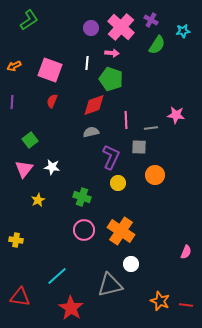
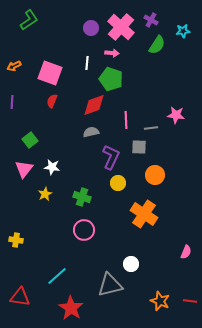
pink square: moved 3 px down
yellow star: moved 7 px right, 6 px up
orange cross: moved 23 px right, 17 px up
red line: moved 4 px right, 4 px up
